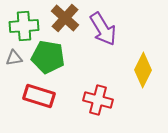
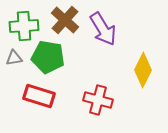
brown cross: moved 2 px down
